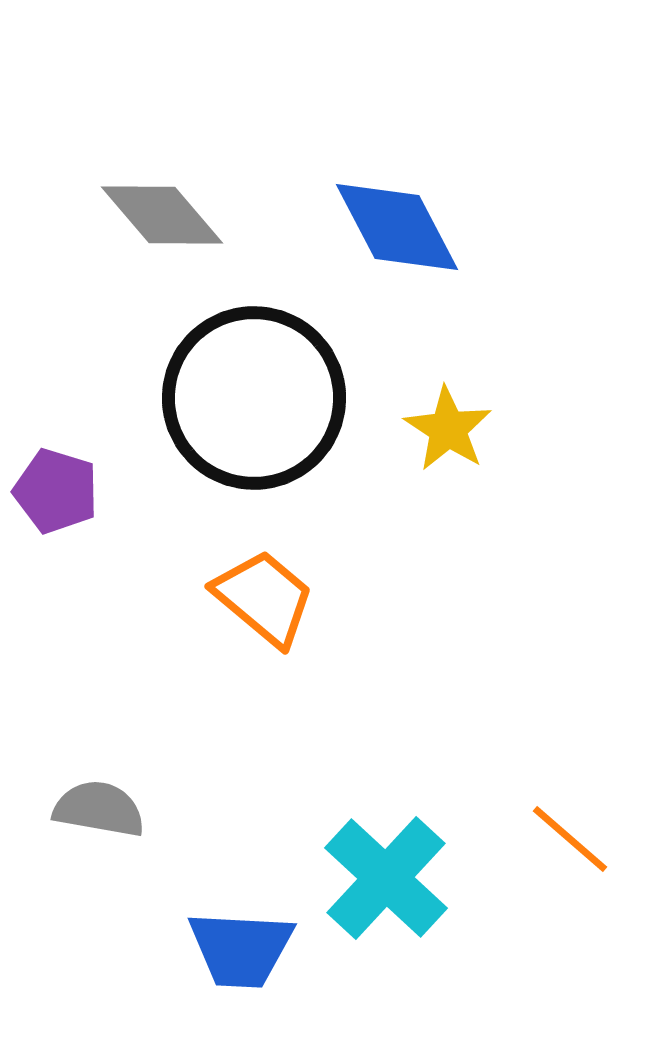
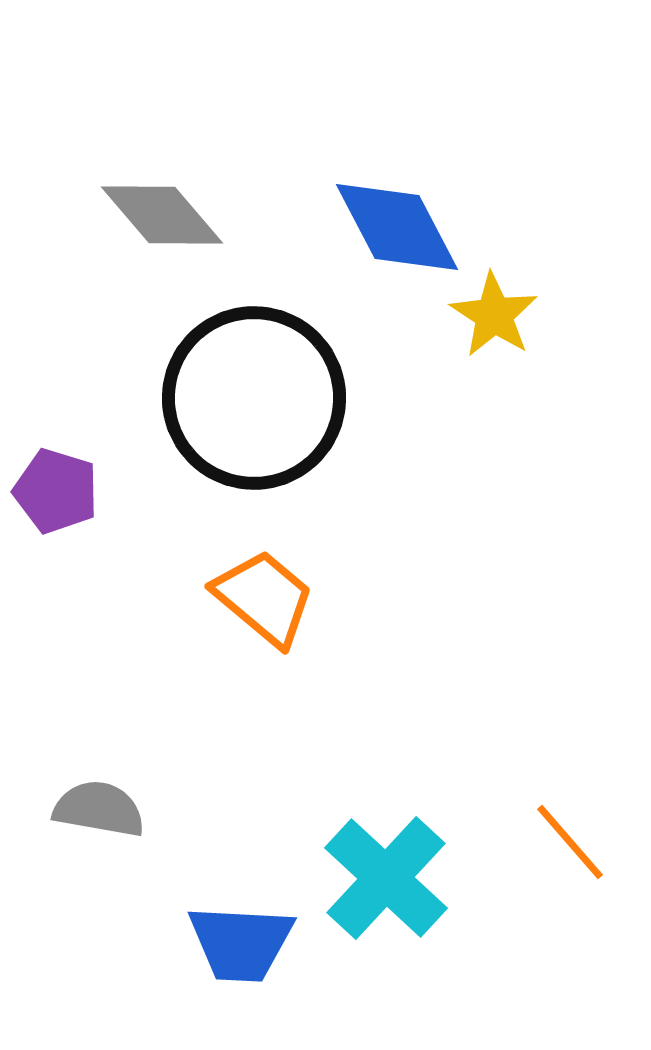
yellow star: moved 46 px right, 114 px up
orange line: moved 3 px down; rotated 8 degrees clockwise
blue trapezoid: moved 6 px up
